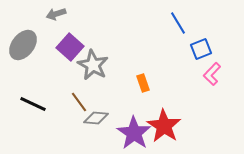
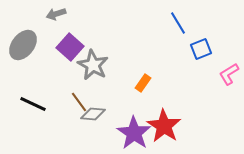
pink L-shape: moved 17 px right; rotated 15 degrees clockwise
orange rectangle: rotated 54 degrees clockwise
gray diamond: moved 3 px left, 4 px up
